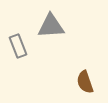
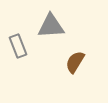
brown semicircle: moved 10 px left, 20 px up; rotated 50 degrees clockwise
